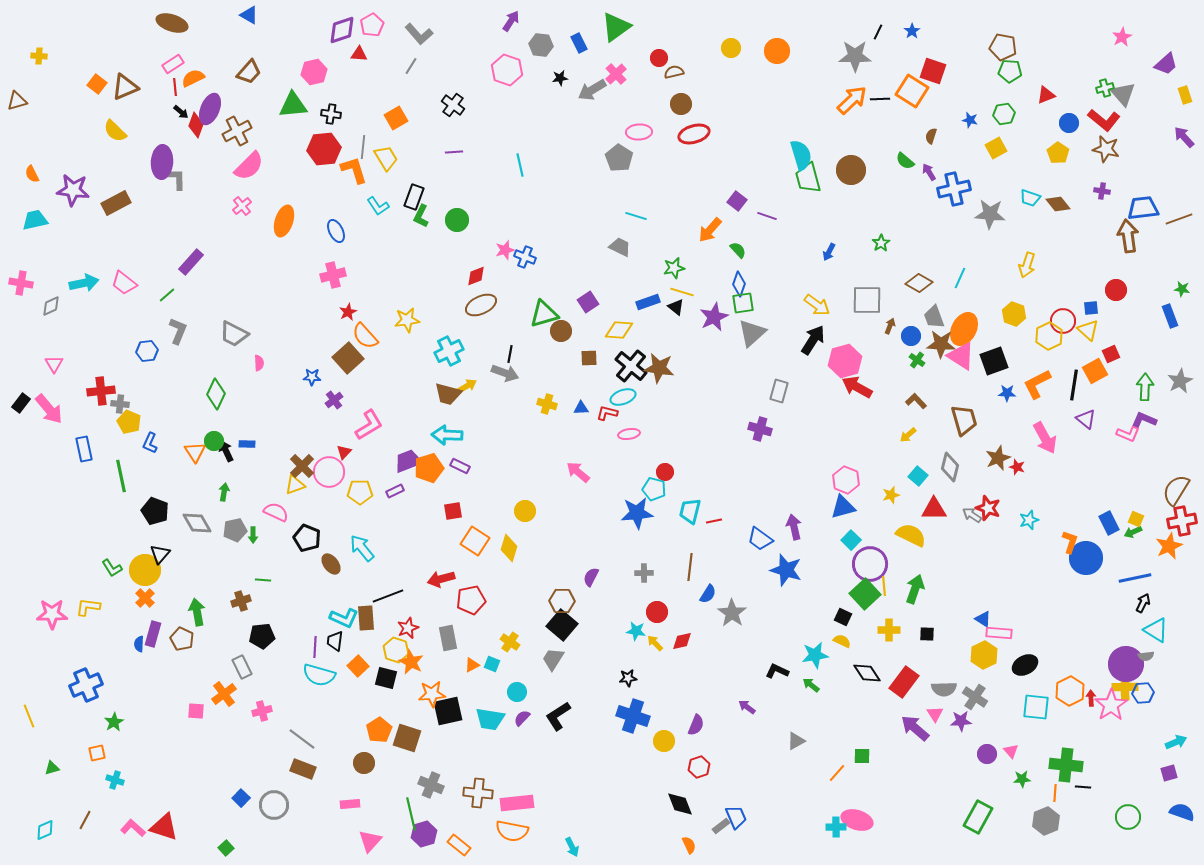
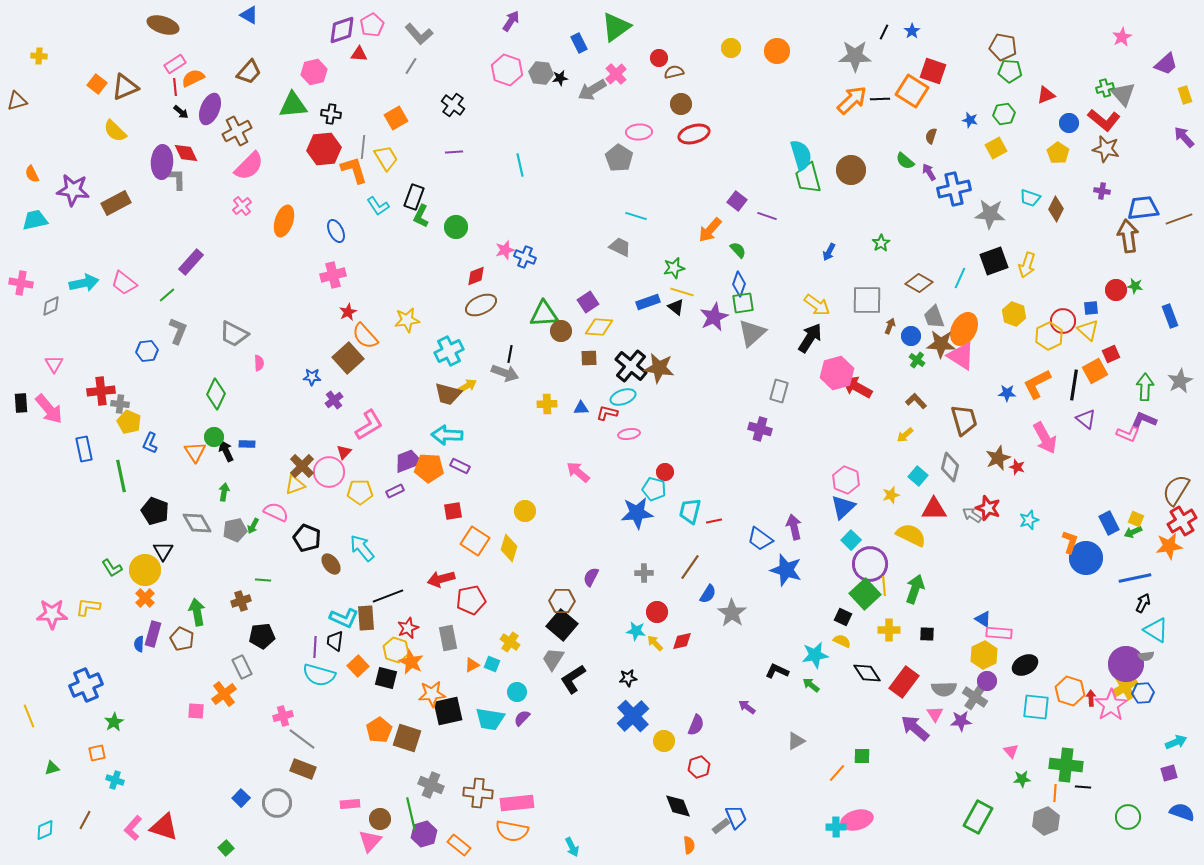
brown ellipse at (172, 23): moved 9 px left, 2 px down
black line at (878, 32): moved 6 px right
gray hexagon at (541, 45): moved 28 px down
pink rectangle at (173, 64): moved 2 px right
red diamond at (196, 125): moved 10 px left, 28 px down; rotated 45 degrees counterclockwise
brown diamond at (1058, 204): moved 2 px left, 5 px down; rotated 65 degrees clockwise
green circle at (457, 220): moved 1 px left, 7 px down
green star at (1182, 289): moved 47 px left, 3 px up
green triangle at (544, 314): rotated 12 degrees clockwise
yellow diamond at (619, 330): moved 20 px left, 3 px up
black arrow at (813, 340): moved 3 px left, 2 px up
pink hexagon at (845, 361): moved 8 px left, 12 px down
black square at (994, 361): moved 100 px up
black rectangle at (21, 403): rotated 42 degrees counterclockwise
yellow cross at (547, 404): rotated 18 degrees counterclockwise
yellow arrow at (908, 435): moved 3 px left
green circle at (214, 441): moved 4 px up
orange pentagon at (429, 468): rotated 20 degrees clockwise
blue triangle at (843, 507): rotated 28 degrees counterclockwise
red cross at (1182, 521): rotated 20 degrees counterclockwise
green arrow at (253, 535): moved 9 px up; rotated 28 degrees clockwise
orange star at (1169, 546): rotated 16 degrees clockwise
black triangle at (160, 554): moved 3 px right, 3 px up; rotated 10 degrees counterclockwise
brown line at (690, 567): rotated 28 degrees clockwise
yellow cross at (1125, 687): rotated 30 degrees counterclockwise
orange hexagon at (1070, 691): rotated 16 degrees counterclockwise
pink cross at (262, 711): moved 21 px right, 5 px down
black L-shape at (558, 716): moved 15 px right, 37 px up
blue cross at (633, 716): rotated 28 degrees clockwise
purple circle at (987, 754): moved 73 px up
brown circle at (364, 763): moved 16 px right, 56 px down
black diamond at (680, 804): moved 2 px left, 2 px down
gray circle at (274, 805): moved 3 px right, 2 px up
pink ellipse at (857, 820): rotated 32 degrees counterclockwise
pink L-shape at (133, 828): rotated 90 degrees counterclockwise
orange semicircle at (689, 845): rotated 18 degrees clockwise
